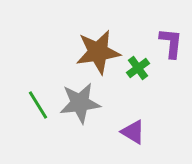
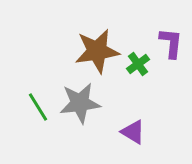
brown star: moved 1 px left, 1 px up
green cross: moved 4 px up
green line: moved 2 px down
